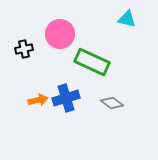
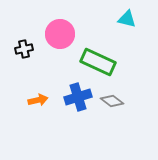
green rectangle: moved 6 px right
blue cross: moved 12 px right, 1 px up
gray diamond: moved 2 px up
